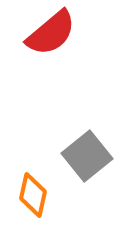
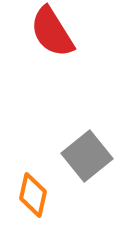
red semicircle: moved 1 px right, 1 px up; rotated 98 degrees clockwise
